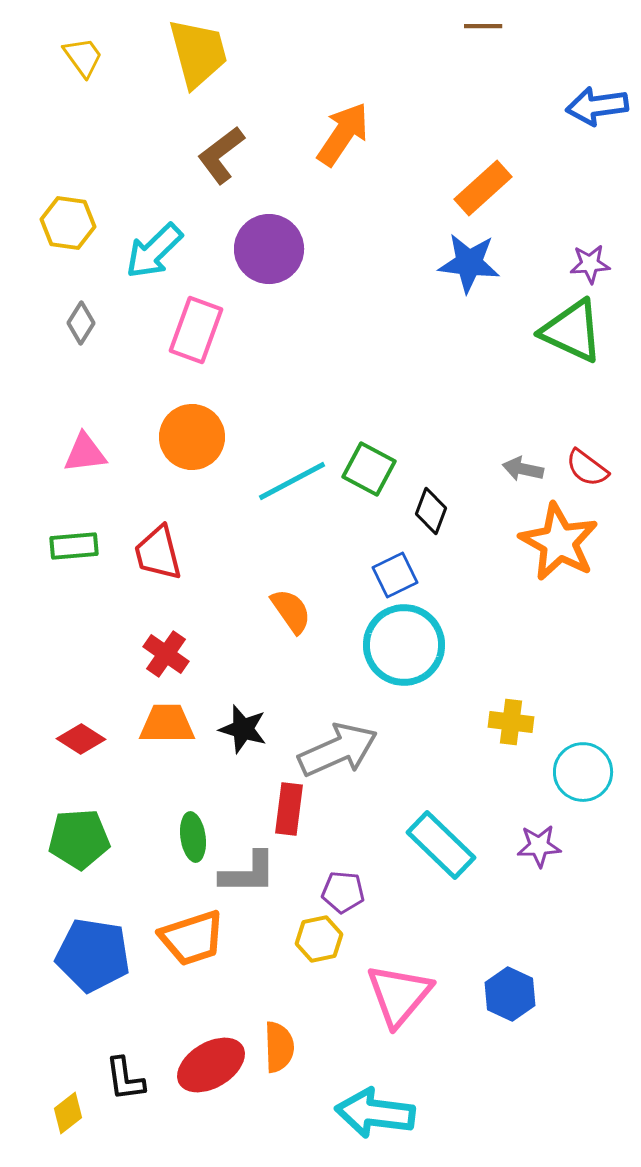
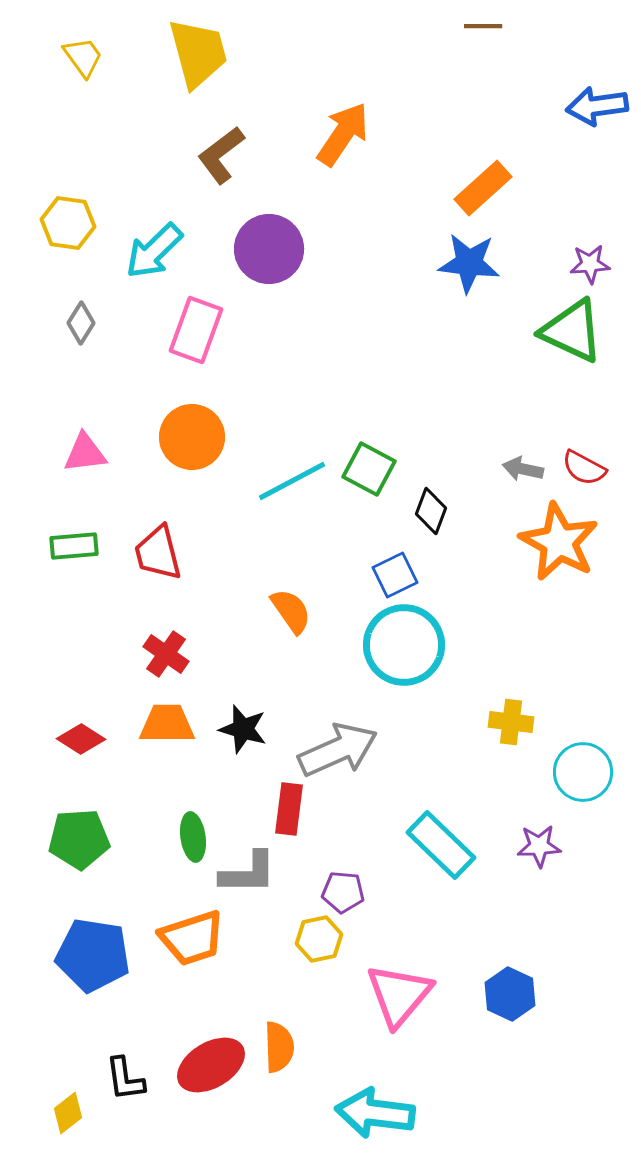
red semicircle at (587, 468): moved 3 px left; rotated 9 degrees counterclockwise
